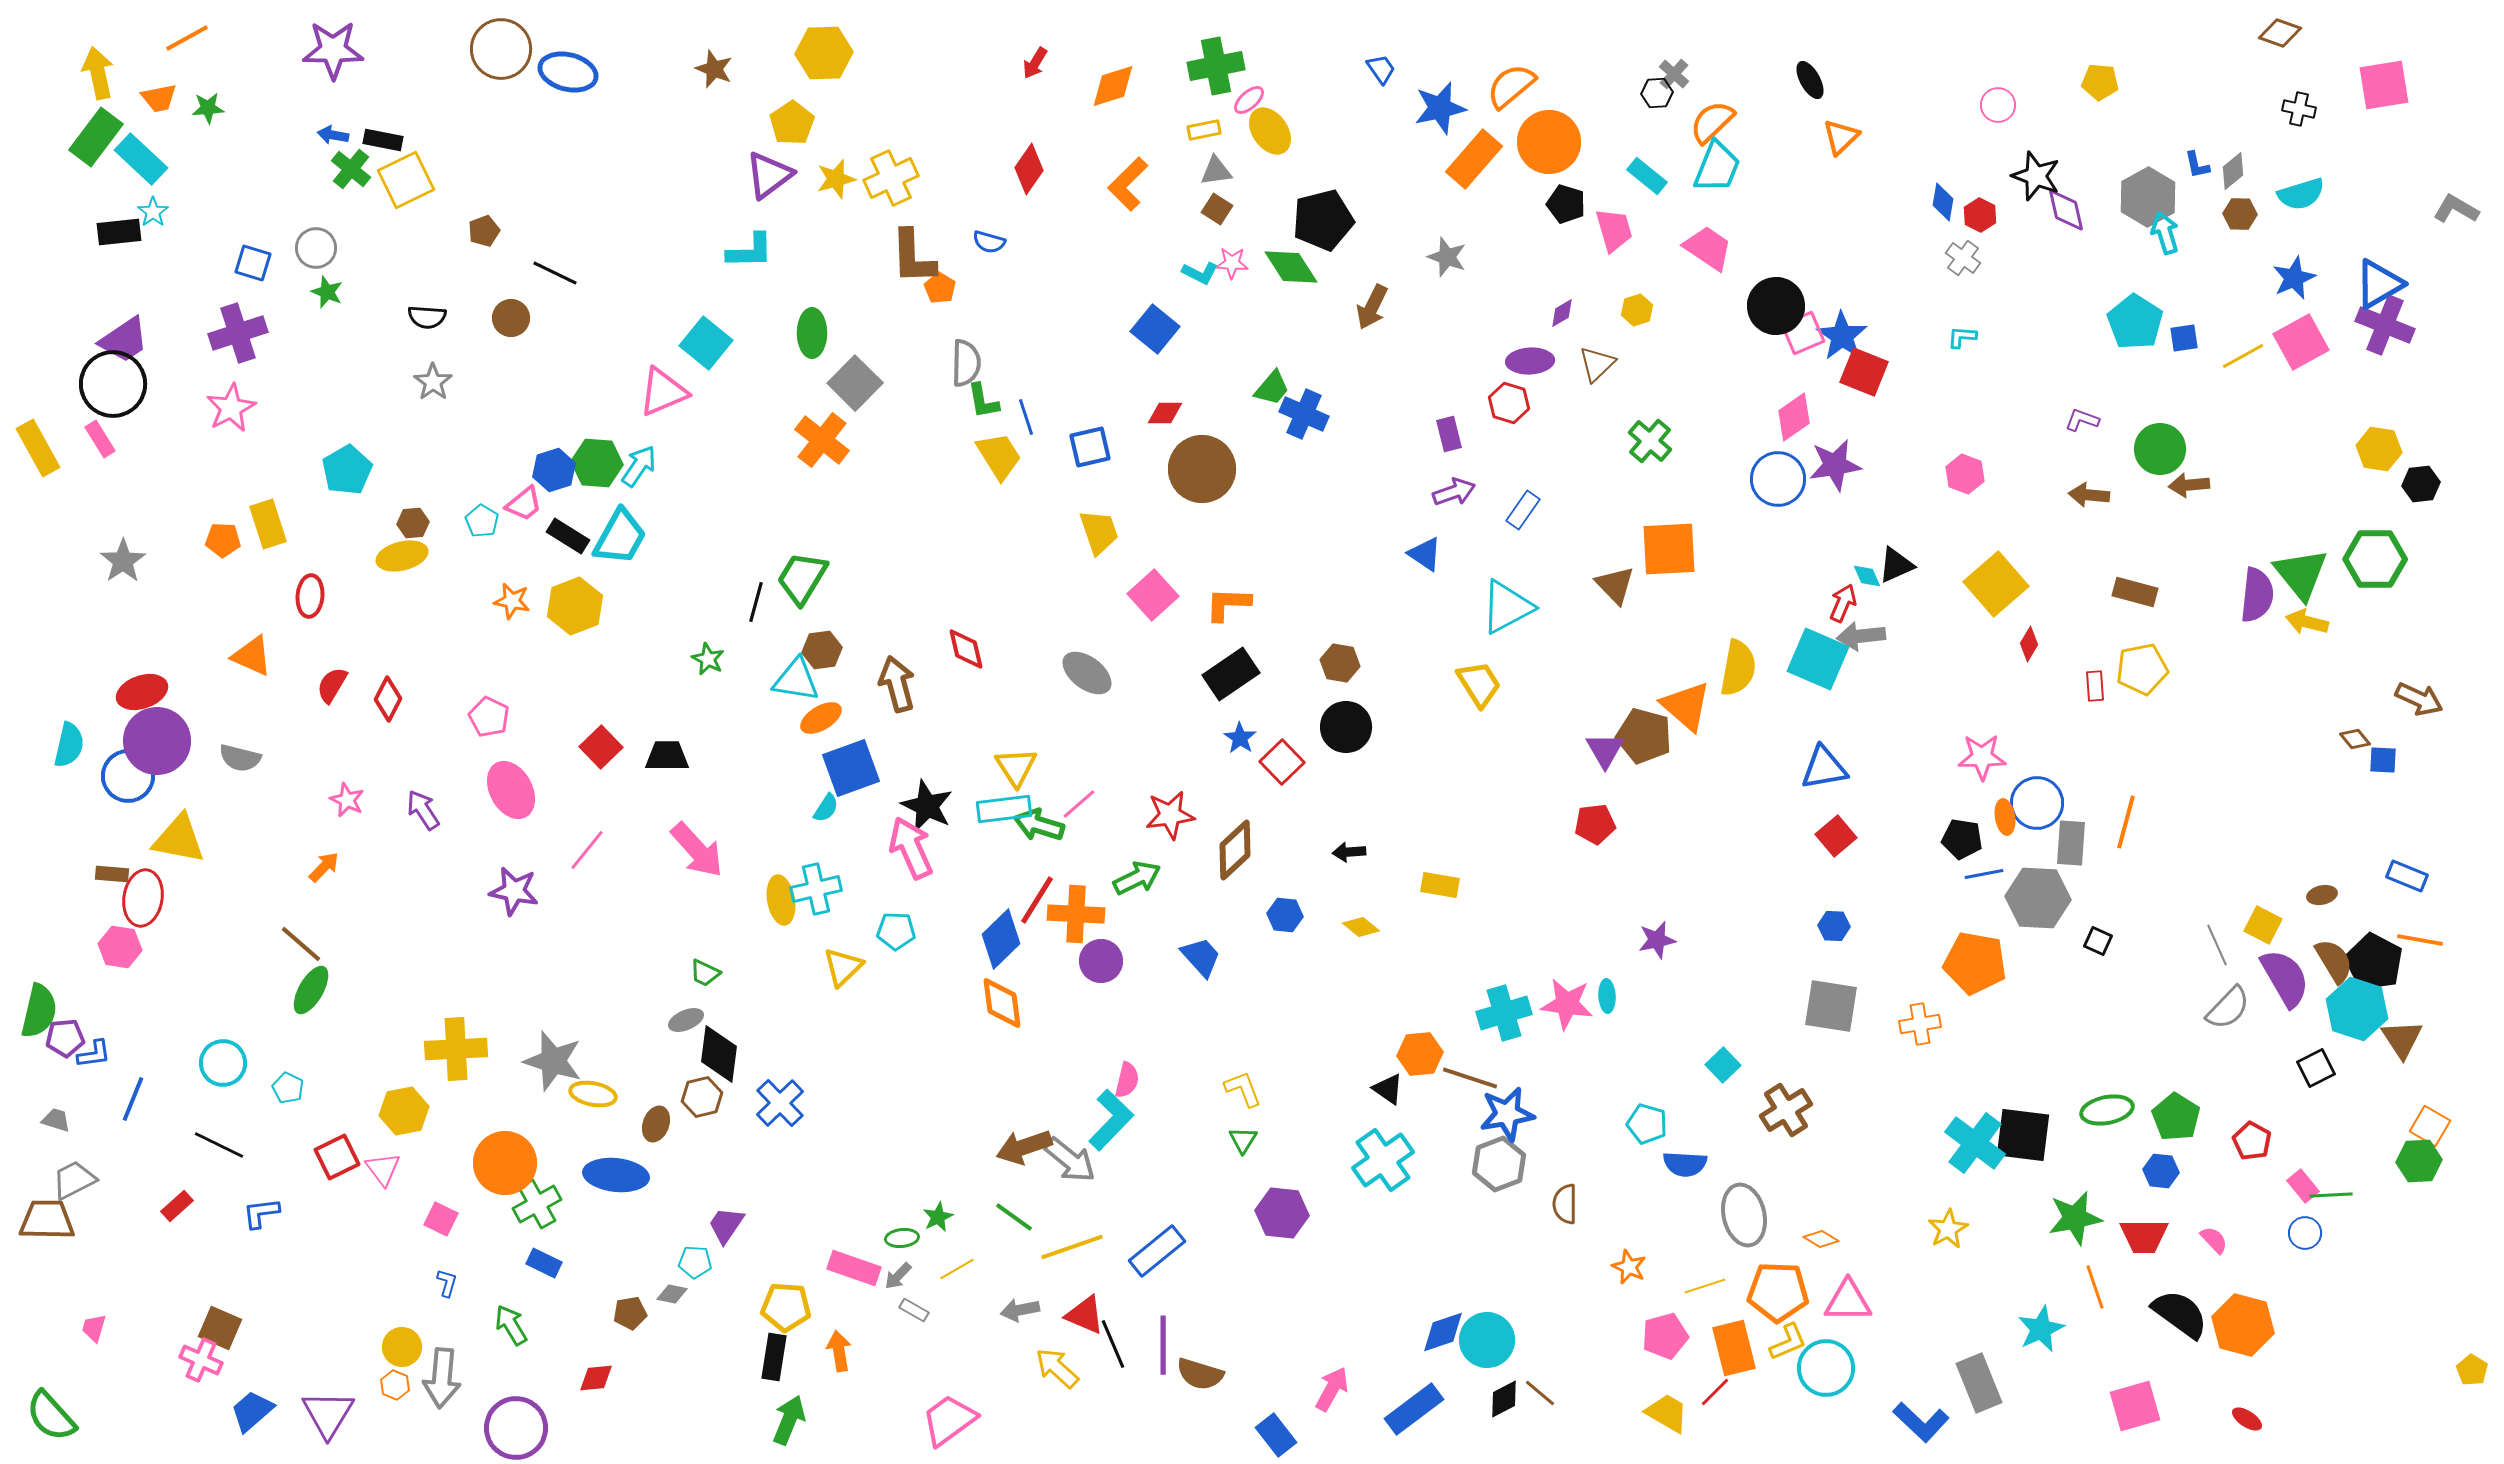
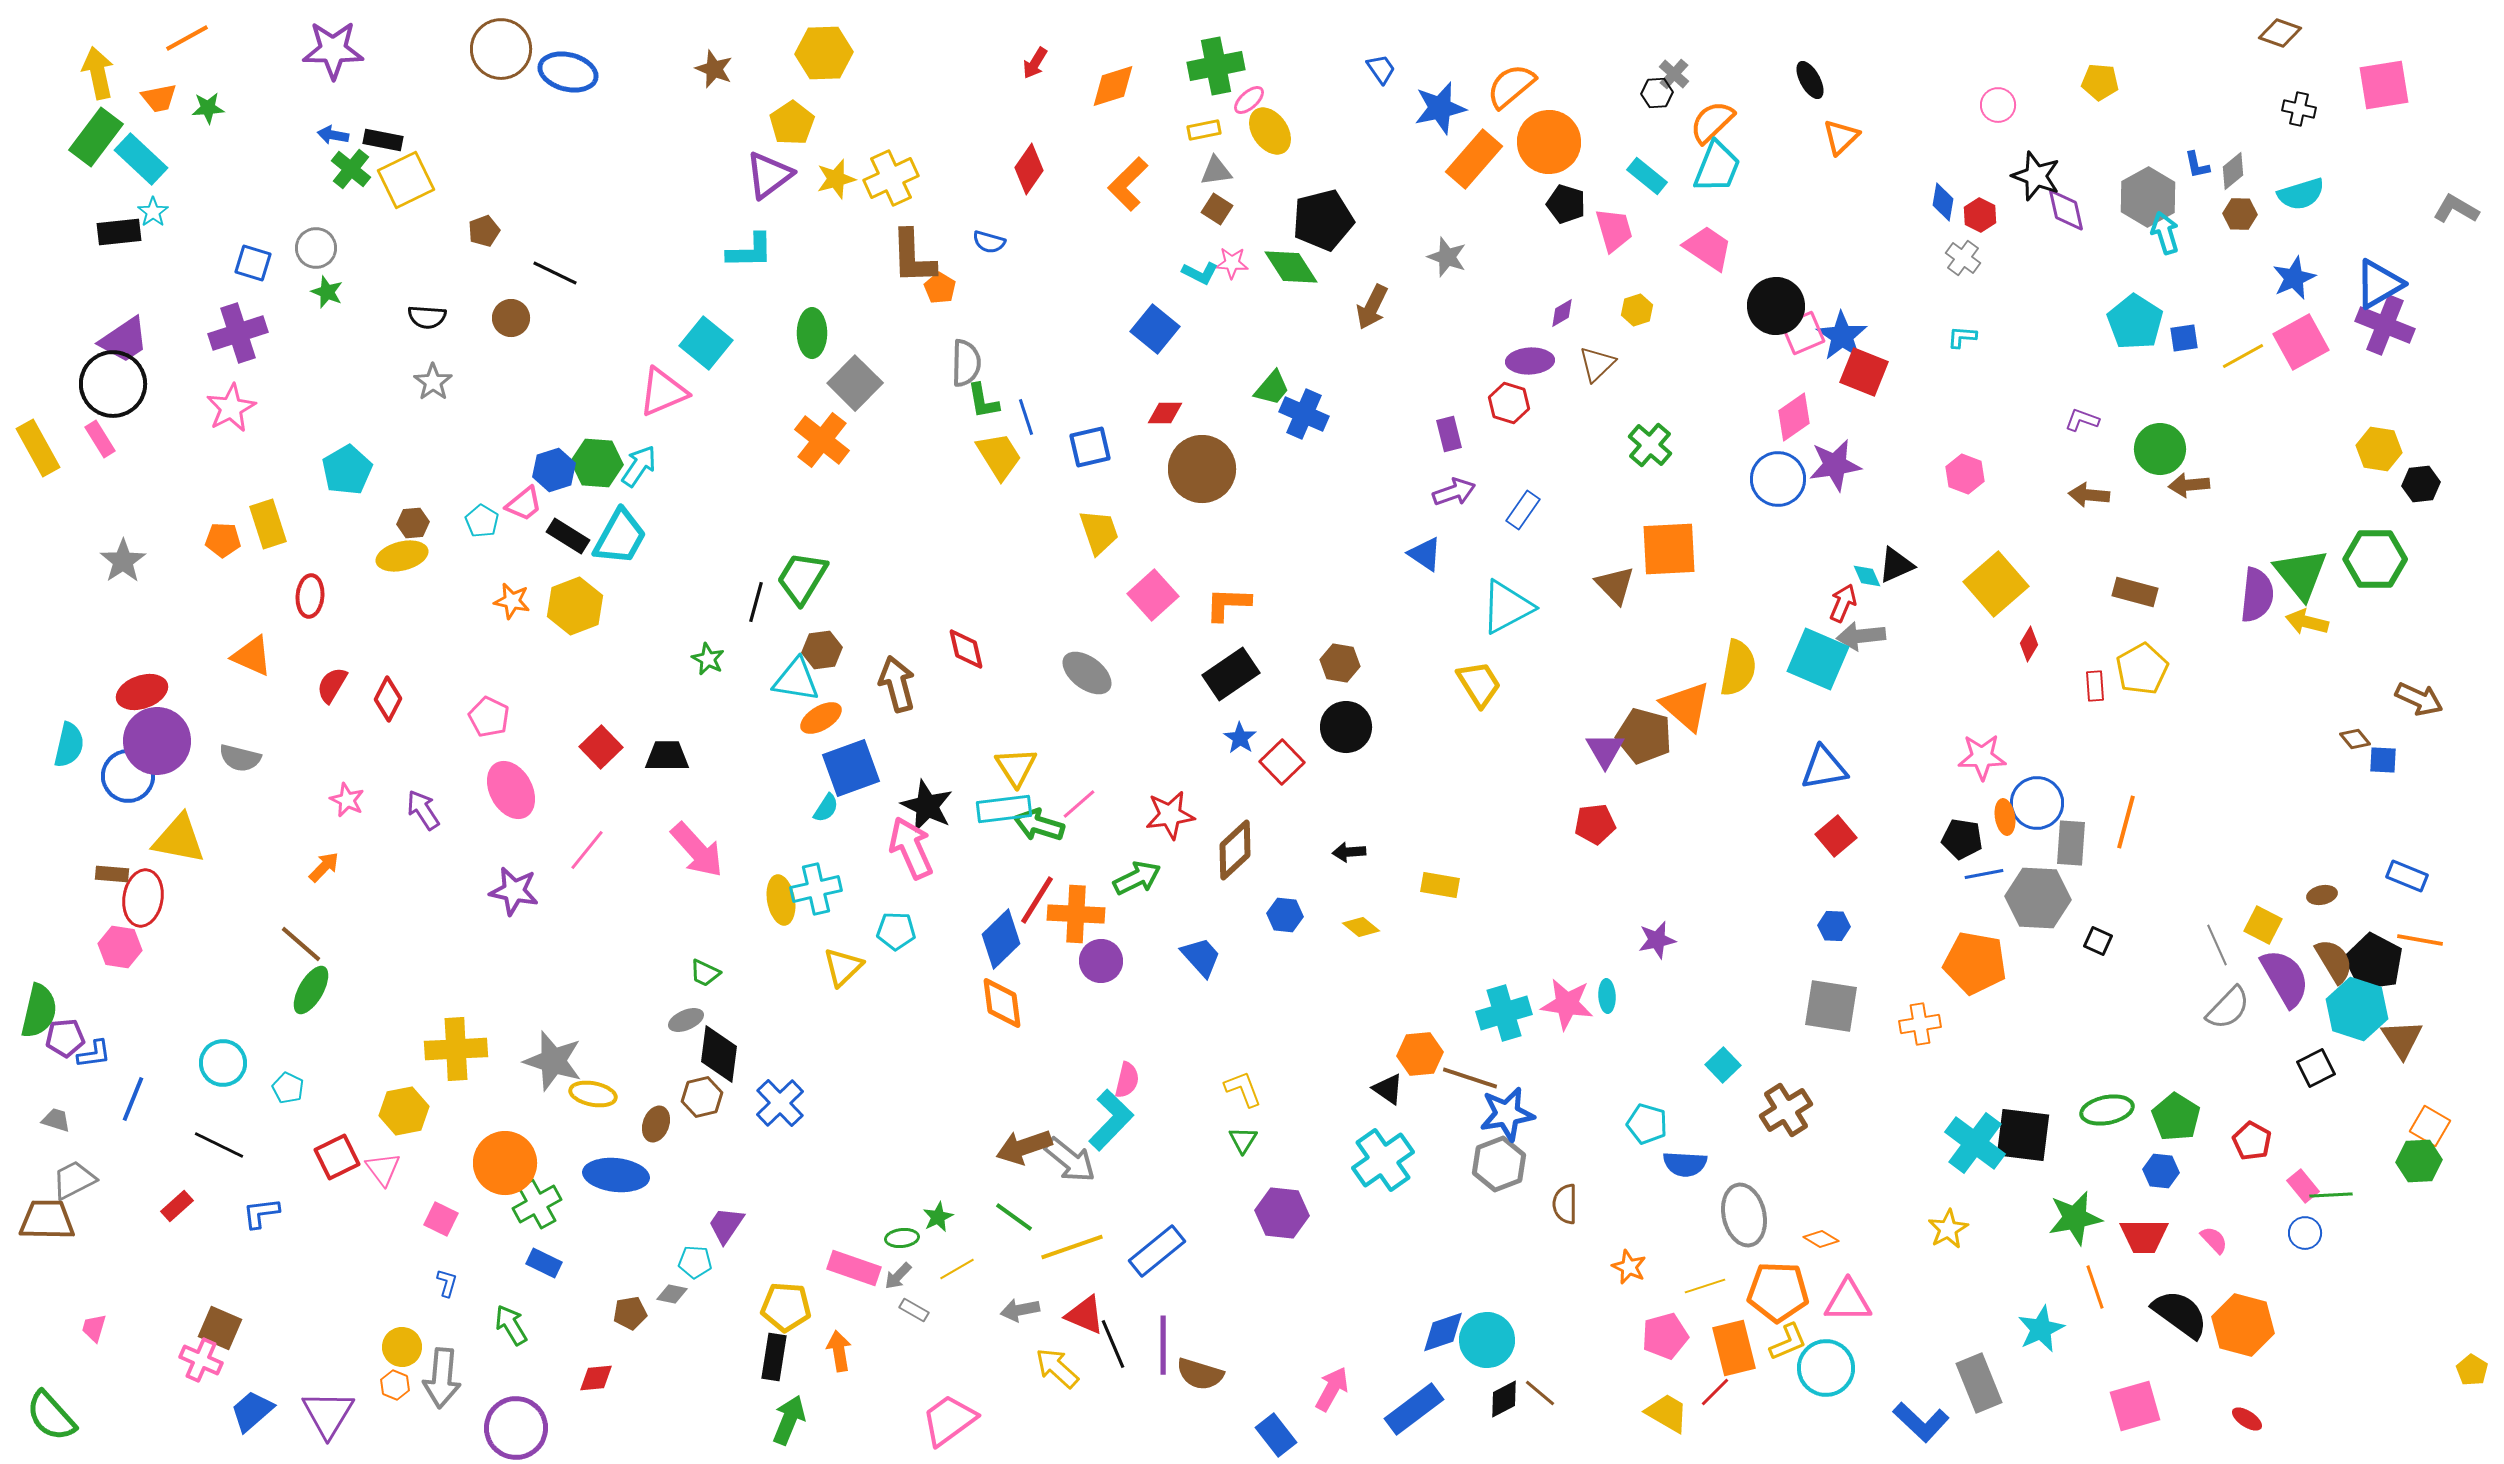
green cross at (1650, 441): moved 4 px down
yellow pentagon at (2142, 669): rotated 18 degrees counterclockwise
